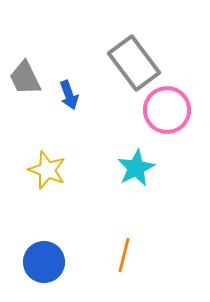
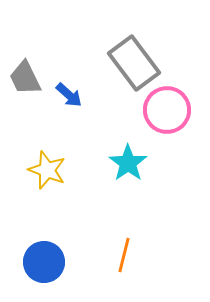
blue arrow: rotated 28 degrees counterclockwise
cyan star: moved 8 px left, 5 px up; rotated 9 degrees counterclockwise
